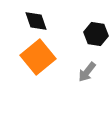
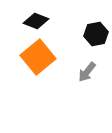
black diamond: rotated 50 degrees counterclockwise
black hexagon: rotated 20 degrees counterclockwise
